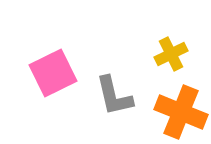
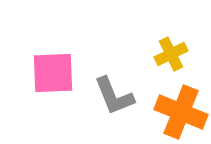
pink square: rotated 24 degrees clockwise
gray L-shape: rotated 9 degrees counterclockwise
